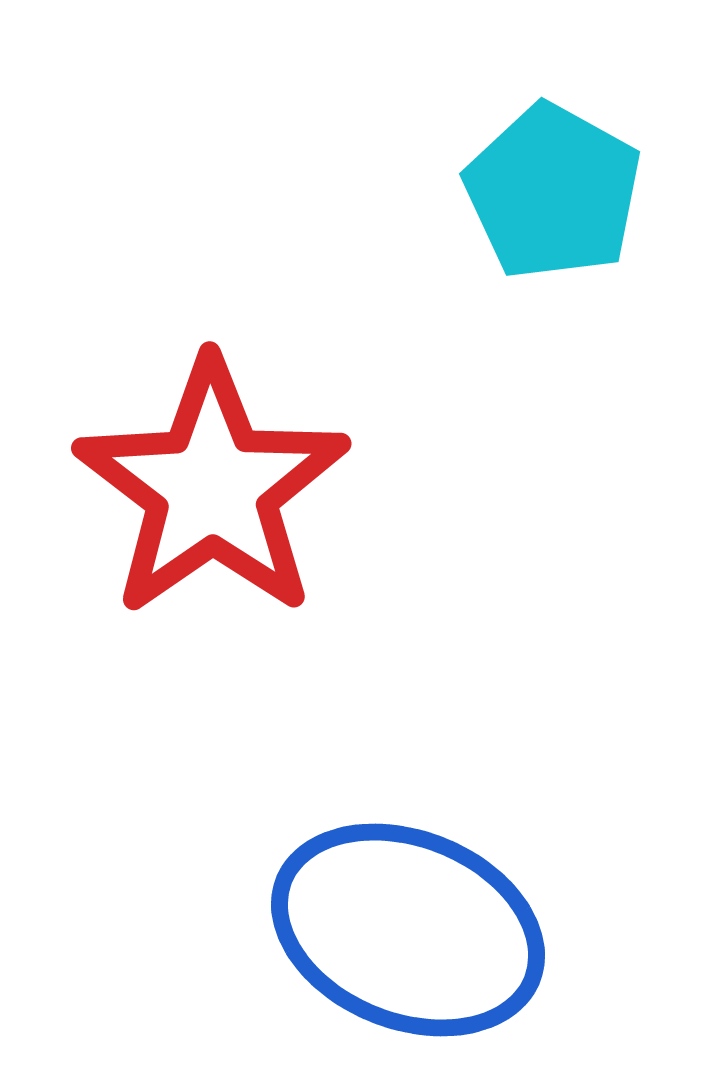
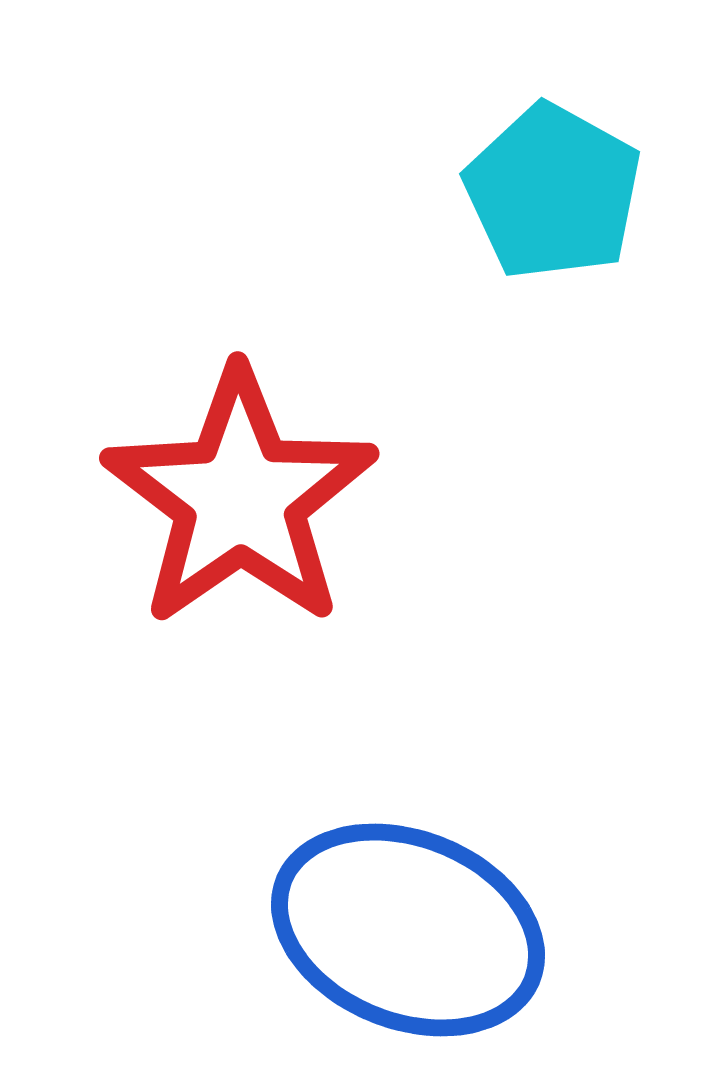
red star: moved 28 px right, 10 px down
